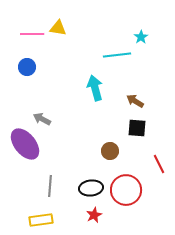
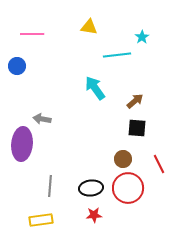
yellow triangle: moved 31 px right, 1 px up
cyan star: moved 1 px right
blue circle: moved 10 px left, 1 px up
cyan arrow: rotated 20 degrees counterclockwise
brown arrow: rotated 108 degrees clockwise
gray arrow: rotated 18 degrees counterclockwise
purple ellipse: moved 3 px left; rotated 44 degrees clockwise
brown circle: moved 13 px right, 8 px down
red circle: moved 2 px right, 2 px up
red star: rotated 21 degrees clockwise
